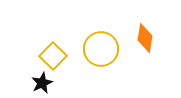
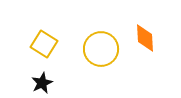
orange diamond: rotated 12 degrees counterclockwise
yellow square: moved 9 px left, 12 px up; rotated 12 degrees counterclockwise
